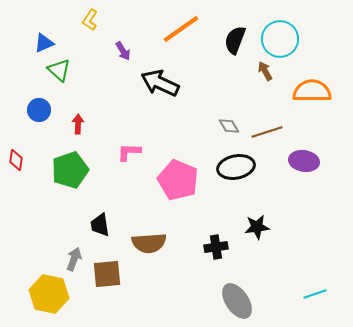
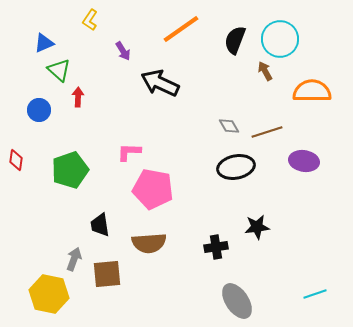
red arrow: moved 27 px up
pink pentagon: moved 25 px left, 9 px down; rotated 12 degrees counterclockwise
